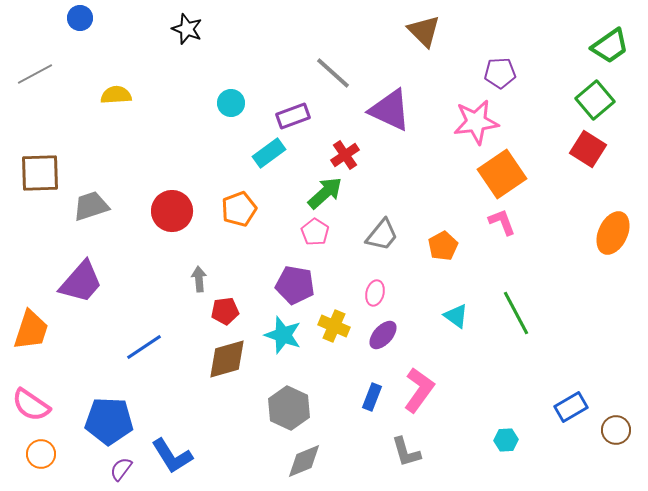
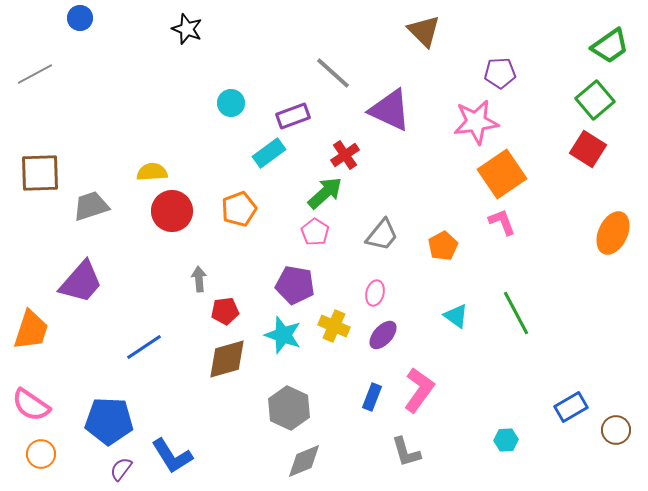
yellow semicircle at (116, 95): moved 36 px right, 77 px down
